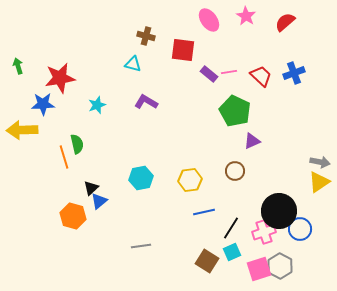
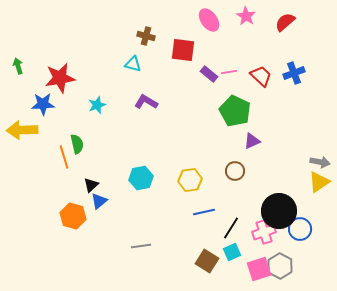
black triangle: moved 3 px up
